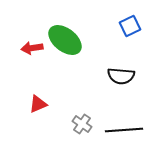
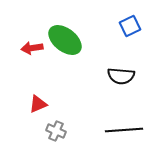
gray cross: moved 26 px left, 7 px down; rotated 12 degrees counterclockwise
